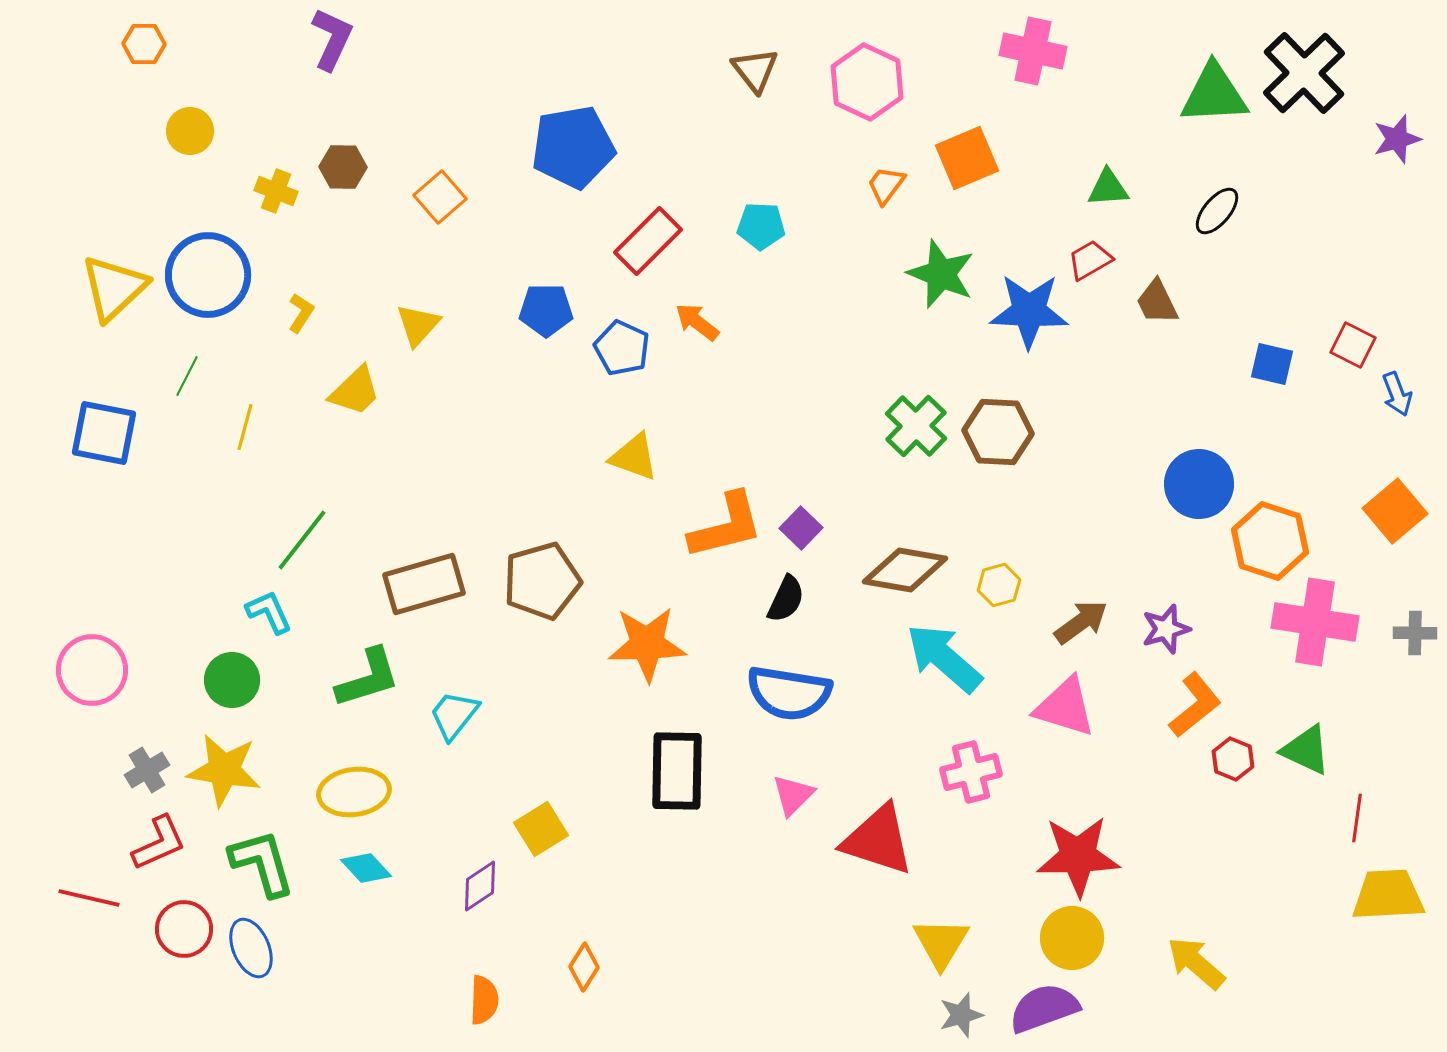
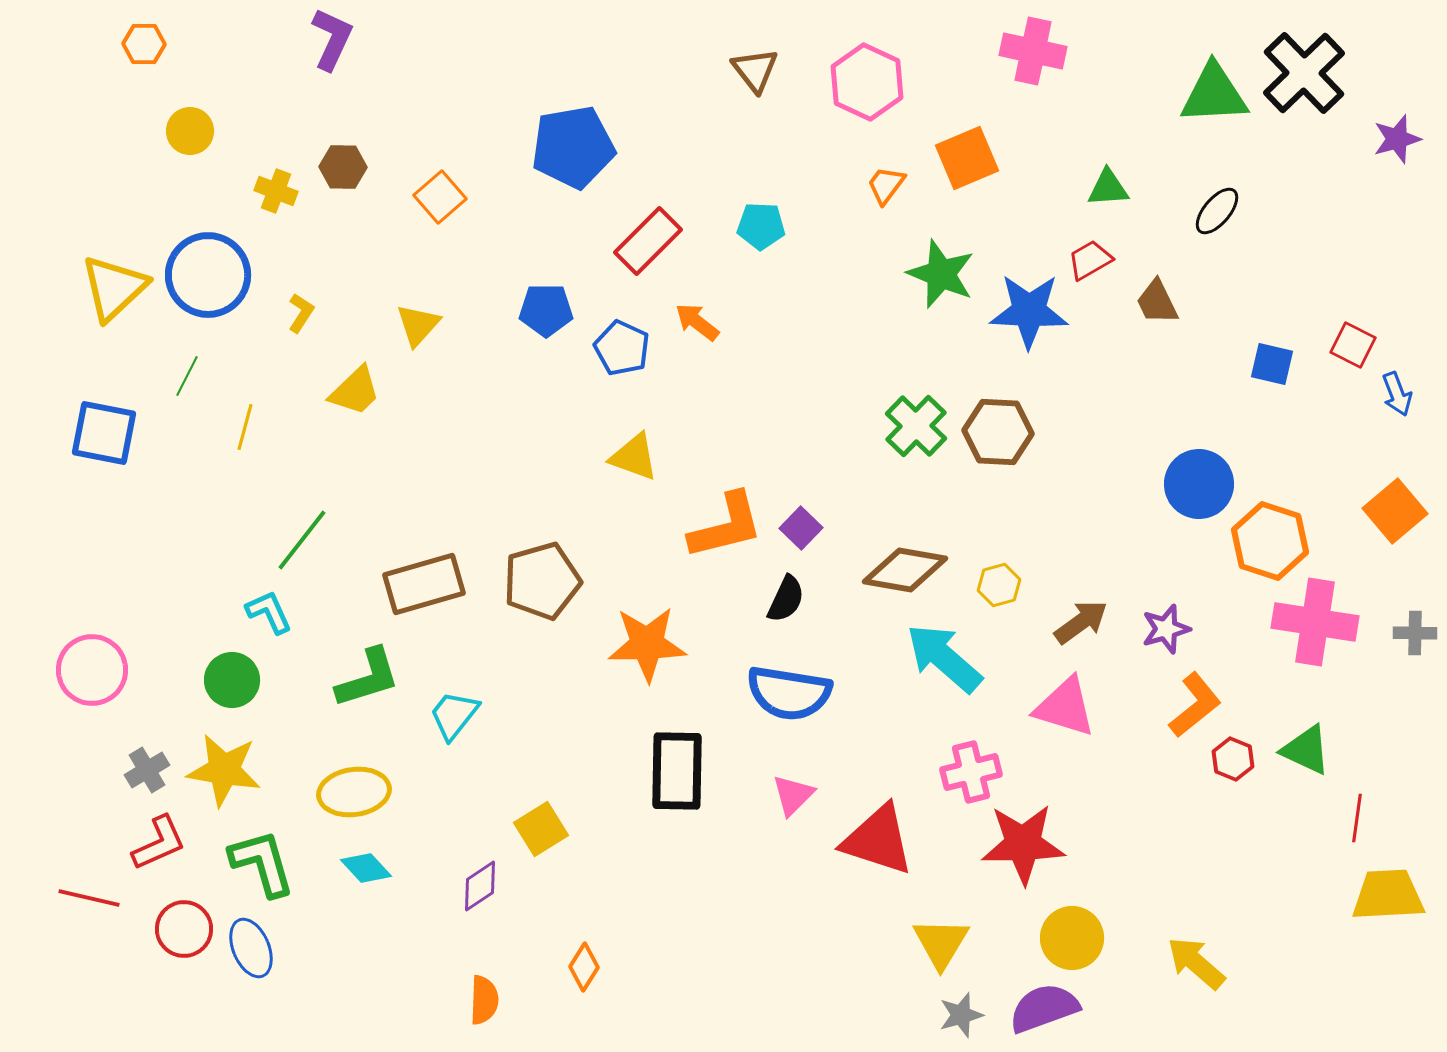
red star at (1078, 856): moved 55 px left, 12 px up
